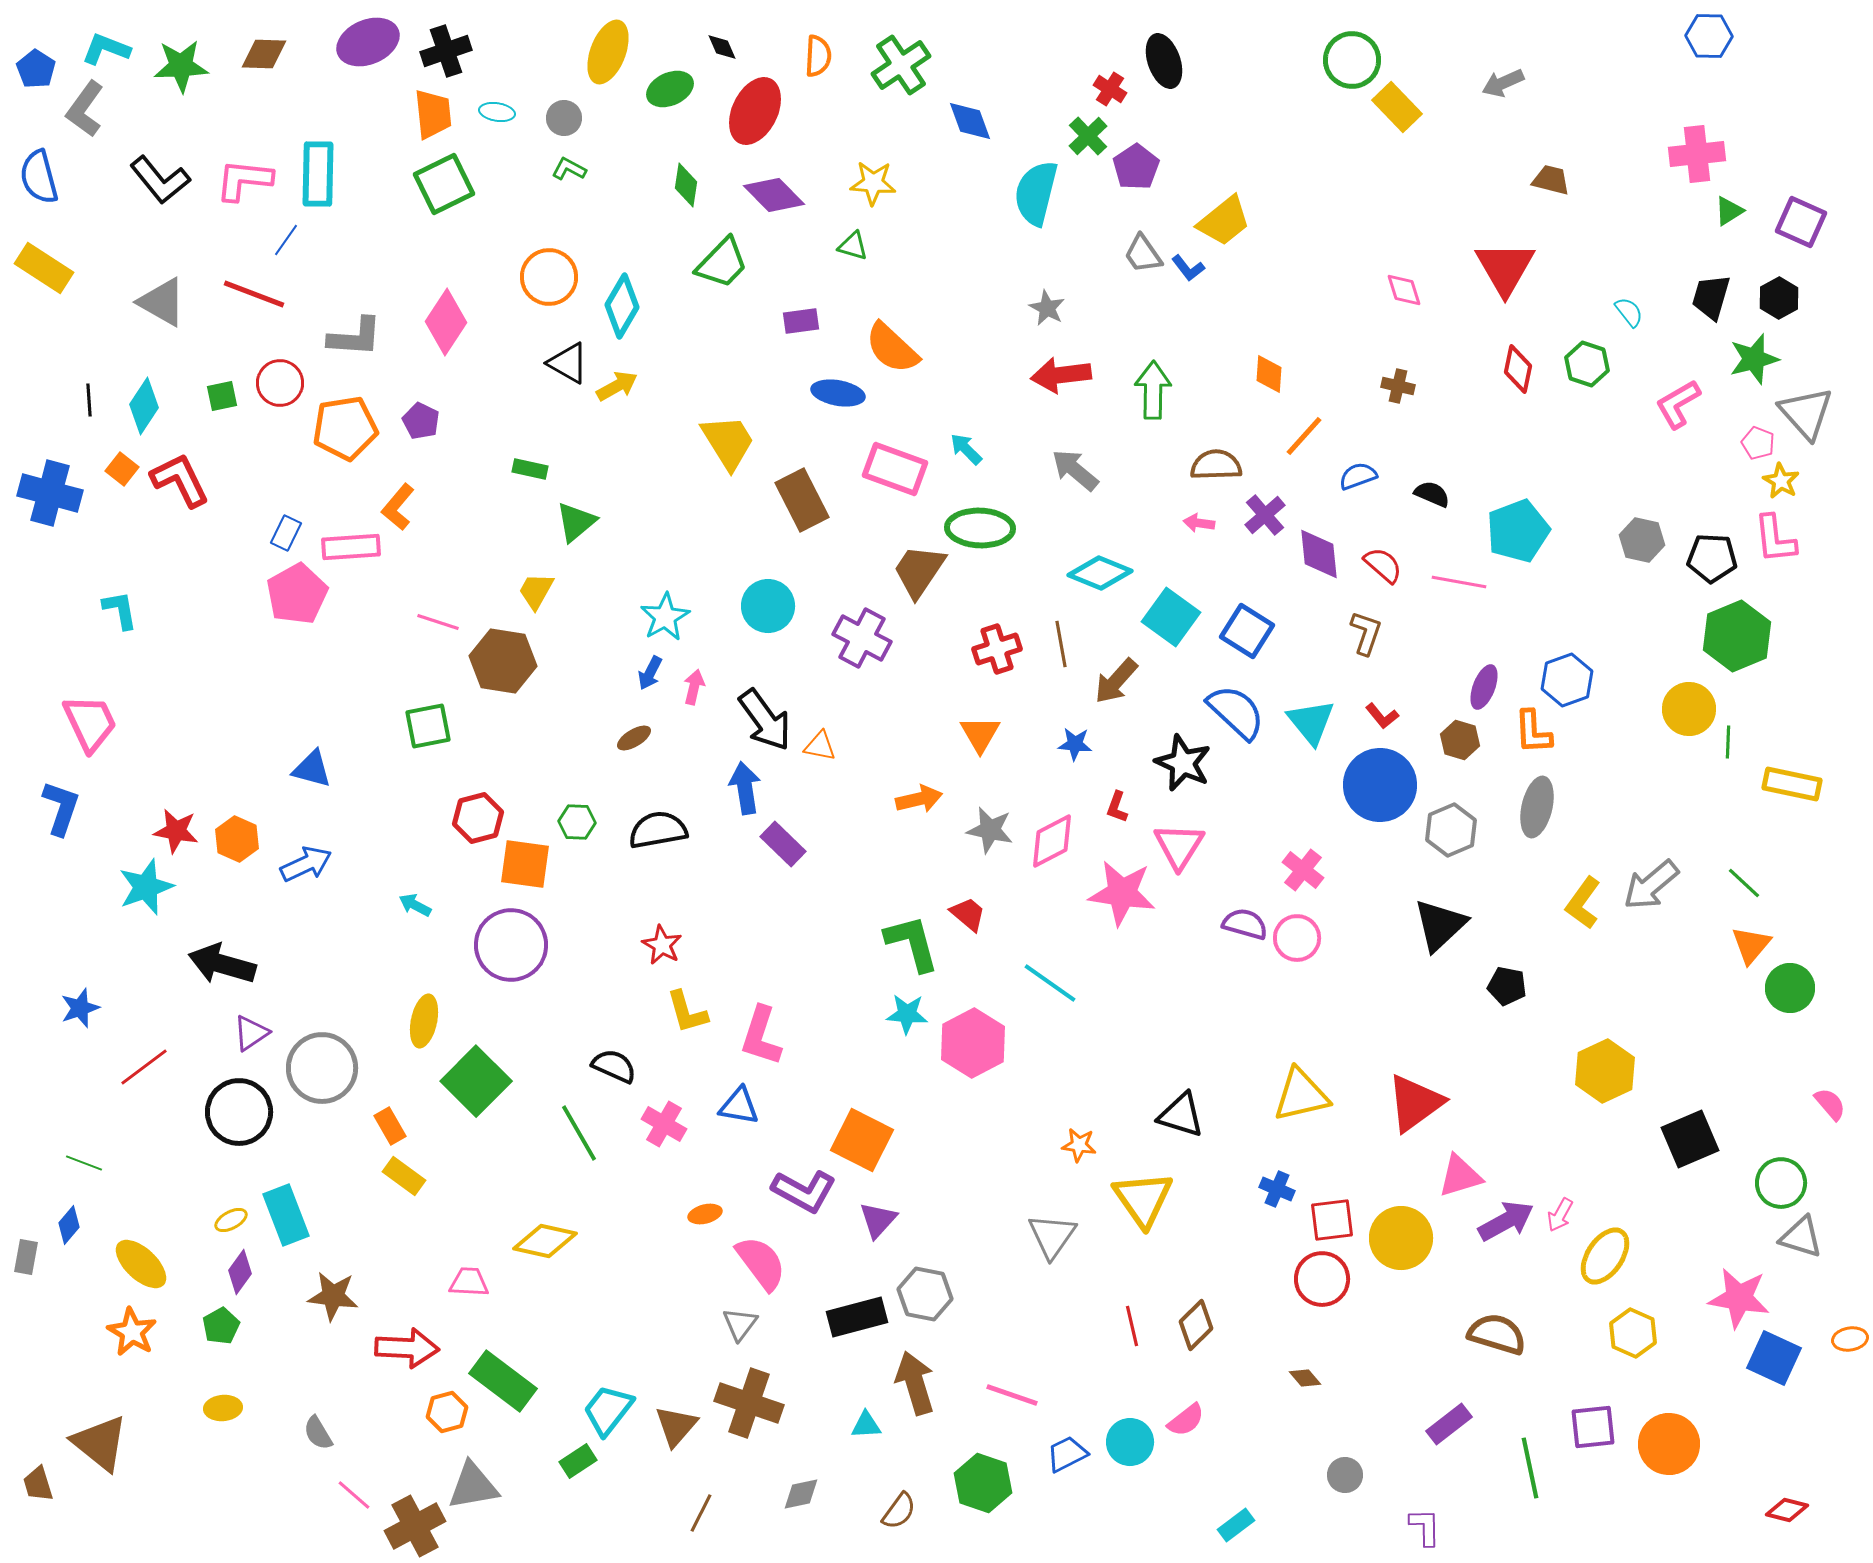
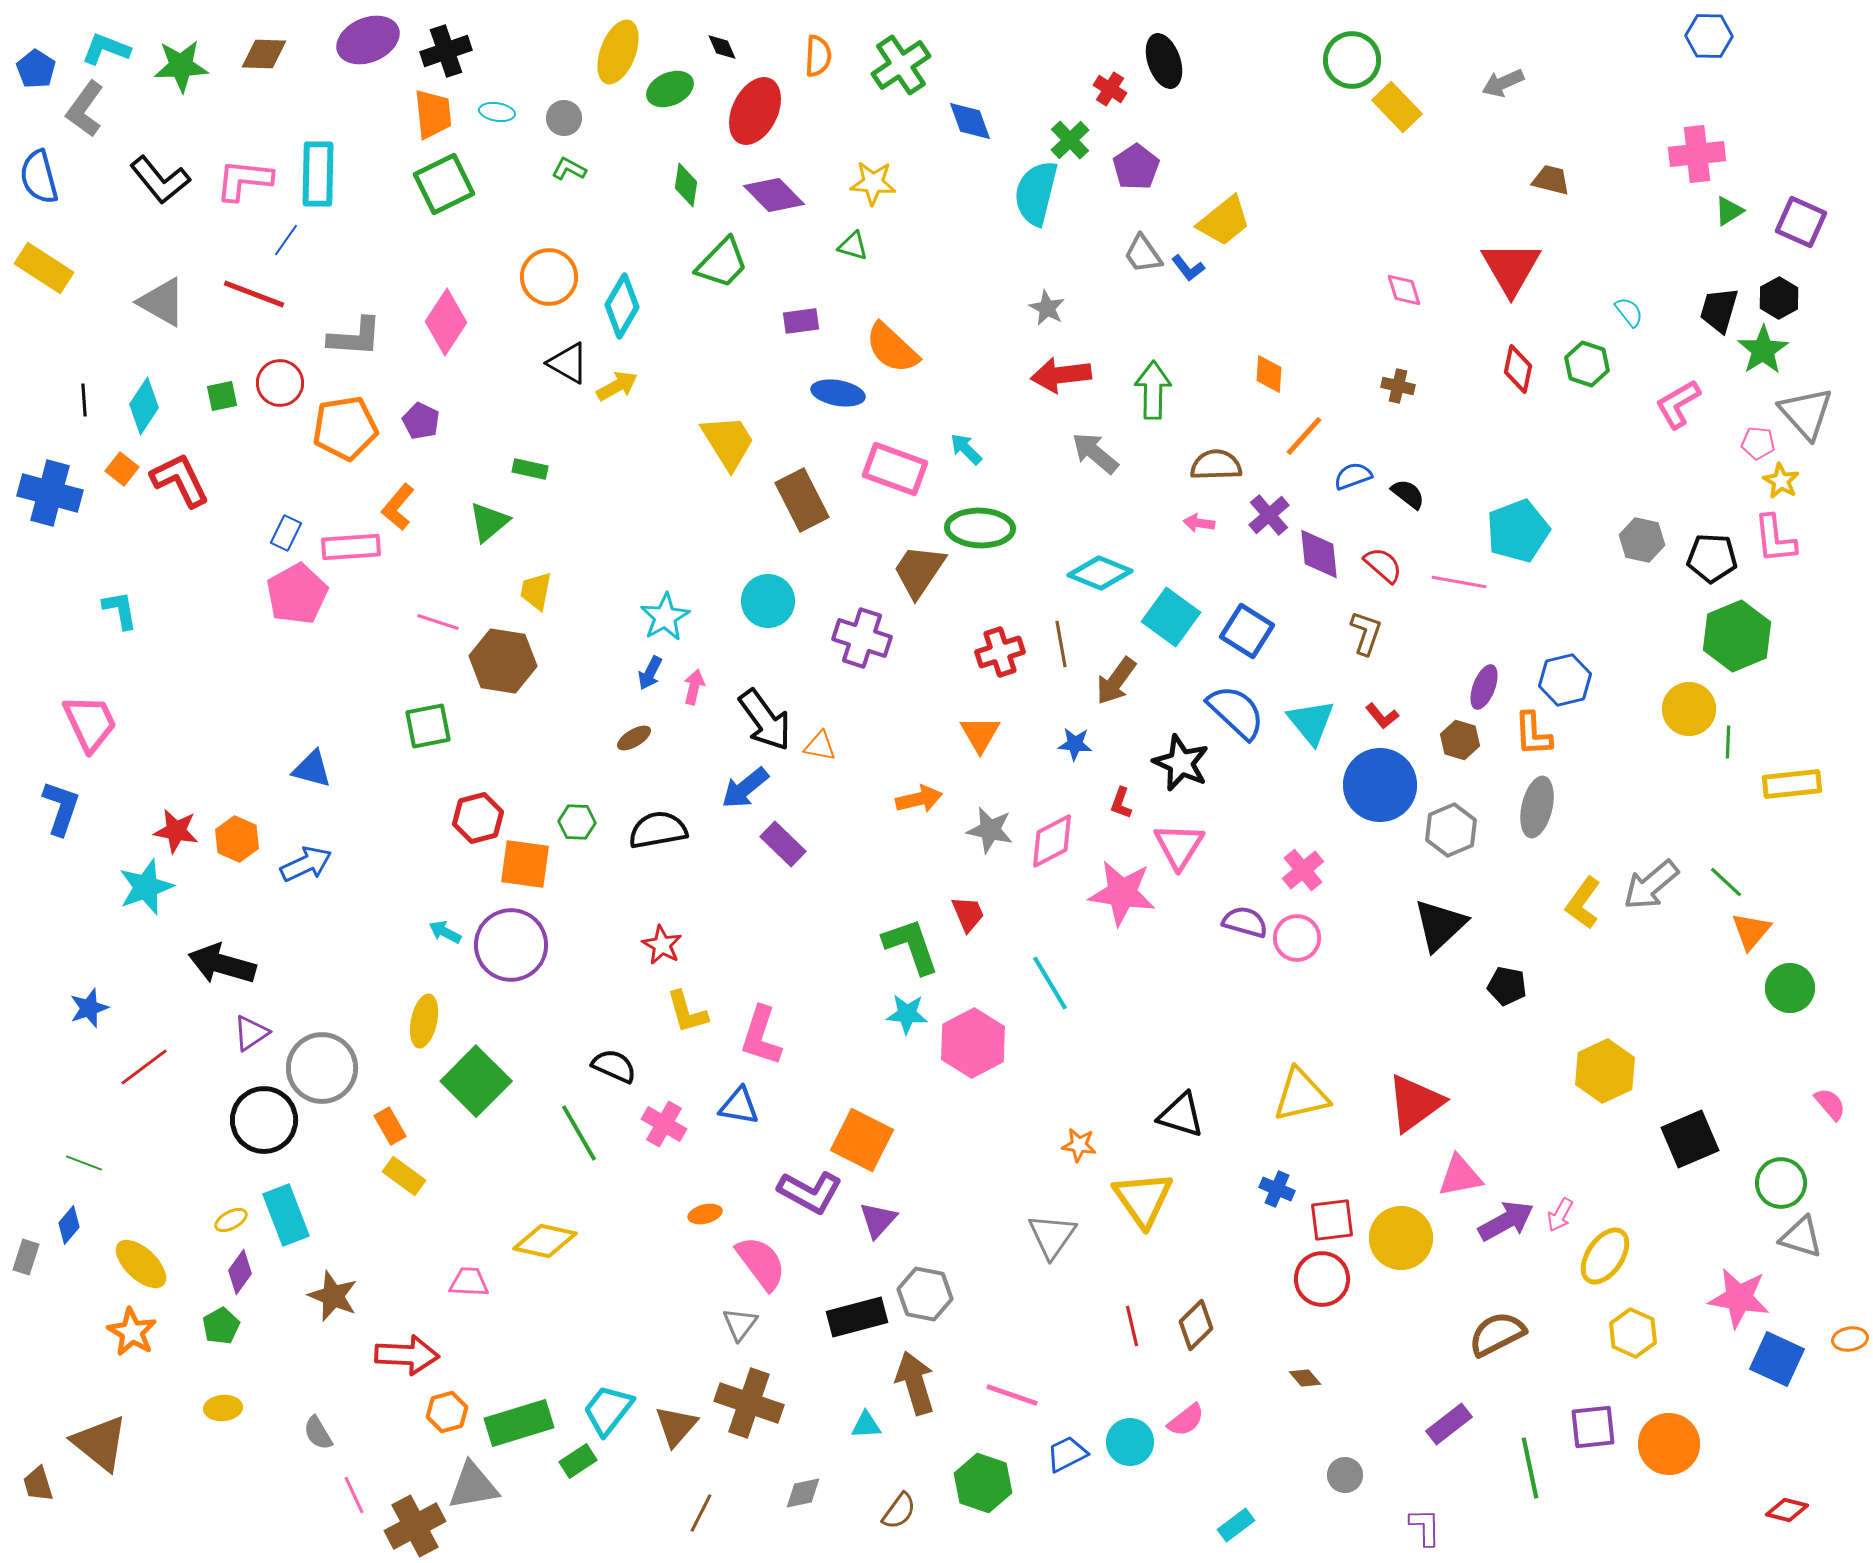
purple ellipse at (368, 42): moved 2 px up
yellow ellipse at (608, 52): moved 10 px right
green cross at (1088, 136): moved 18 px left, 4 px down
red triangle at (1505, 268): moved 6 px right
black trapezoid at (1711, 297): moved 8 px right, 13 px down
green star at (1754, 359): moved 9 px right, 9 px up; rotated 18 degrees counterclockwise
black line at (89, 400): moved 5 px left
pink pentagon at (1758, 443): rotated 16 degrees counterclockwise
gray arrow at (1075, 470): moved 20 px right, 17 px up
blue semicircle at (1358, 476): moved 5 px left
black semicircle at (1432, 494): moved 24 px left; rotated 15 degrees clockwise
purple cross at (1265, 515): moved 4 px right
green triangle at (576, 522): moved 87 px left
yellow trapezoid at (536, 591): rotated 18 degrees counterclockwise
cyan circle at (768, 606): moved 5 px up
purple cross at (862, 638): rotated 10 degrees counterclockwise
red cross at (997, 649): moved 3 px right, 3 px down
blue hexagon at (1567, 680): moved 2 px left; rotated 6 degrees clockwise
brown arrow at (1116, 681): rotated 6 degrees counterclockwise
orange L-shape at (1533, 732): moved 2 px down
black star at (1183, 763): moved 2 px left
yellow rectangle at (1792, 784): rotated 18 degrees counterclockwise
blue arrow at (745, 788): rotated 120 degrees counterclockwise
red L-shape at (1117, 807): moved 4 px right, 4 px up
pink cross at (1303, 870): rotated 12 degrees clockwise
green line at (1744, 883): moved 18 px left, 1 px up
cyan arrow at (415, 905): moved 30 px right, 27 px down
red trapezoid at (968, 914): rotated 27 degrees clockwise
purple semicircle at (1245, 924): moved 2 px up
green L-shape at (912, 943): moved 1 px left, 3 px down; rotated 4 degrees counterclockwise
orange triangle at (1751, 945): moved 14 px up
cyan line at (1050, 983): rotated 24 degrees clockwise
blue star at (80, 1008): moved 9 px right
black circle at (239, 1112): moved 25 px right, 8 px down
pink triangle at (1460, 1176): rotated 6 degrees clockwise
purple L-shape at (804, 1191): moved 6 px right, 1 px down
gray rectangle at (26, 1257): rotated 8 degrees clockwise
brown star at (333, 1296): rotated 15 degrees clockwise
brown semicircle at (1497, 1334): rotated 44 degrees counterclockwise
red arrow at (407, 1348): moved 7 px down
blue square at (1774, 1358): moved 3 px right, 1 px down
green rectangle at (503, 1381): moved 16 px right, 42 px down; rotated 54 degrees counterclockwise
gray diamond at (801, 1494): moved 2 px right, 1 px up
pink line at (354, 1495): rotated 24 degrees clockwise
